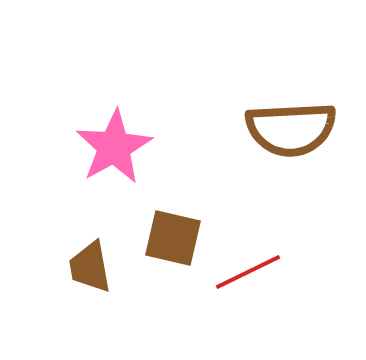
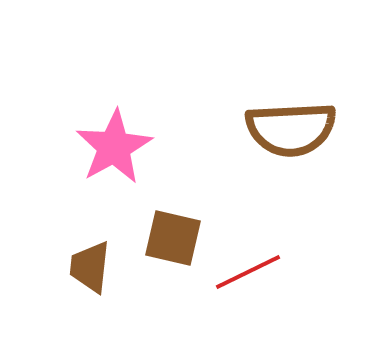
brown trapezoid: rotated 16 degrees clockwise
